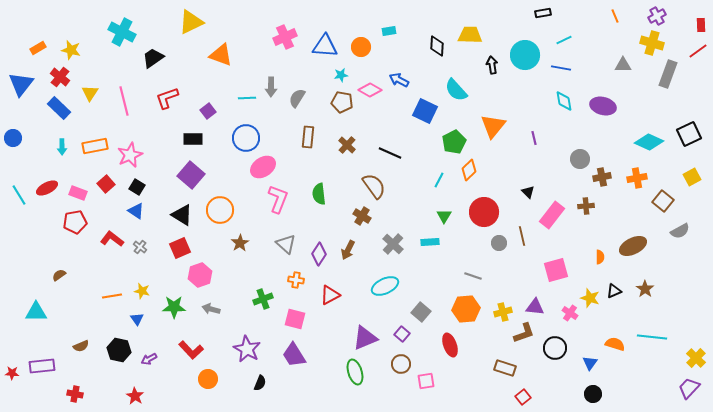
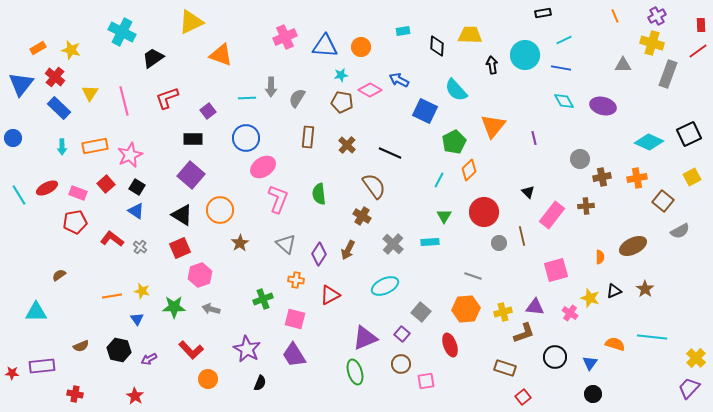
cyan rectangle at (389, 31): moved 14 px right
red cross at (60, 77): moved 5 px left
cyan diamond at (564, 101): rotated 20 degrees counterclockwise
black circle at (555, 348): moved 9 px down
